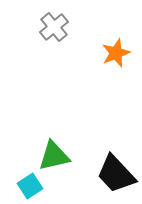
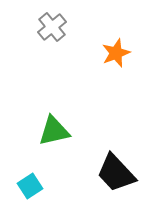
gray cross: moved 2 px left
green triangle: moved 25 px up
black trapezoid: moved 1 px up
